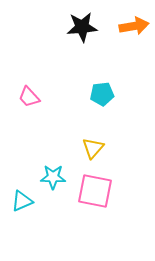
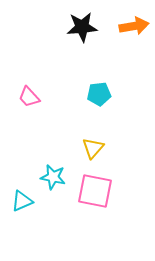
cyan pentagon: moved 3 px left
cyan star: rotated 10 degrees clockwise
